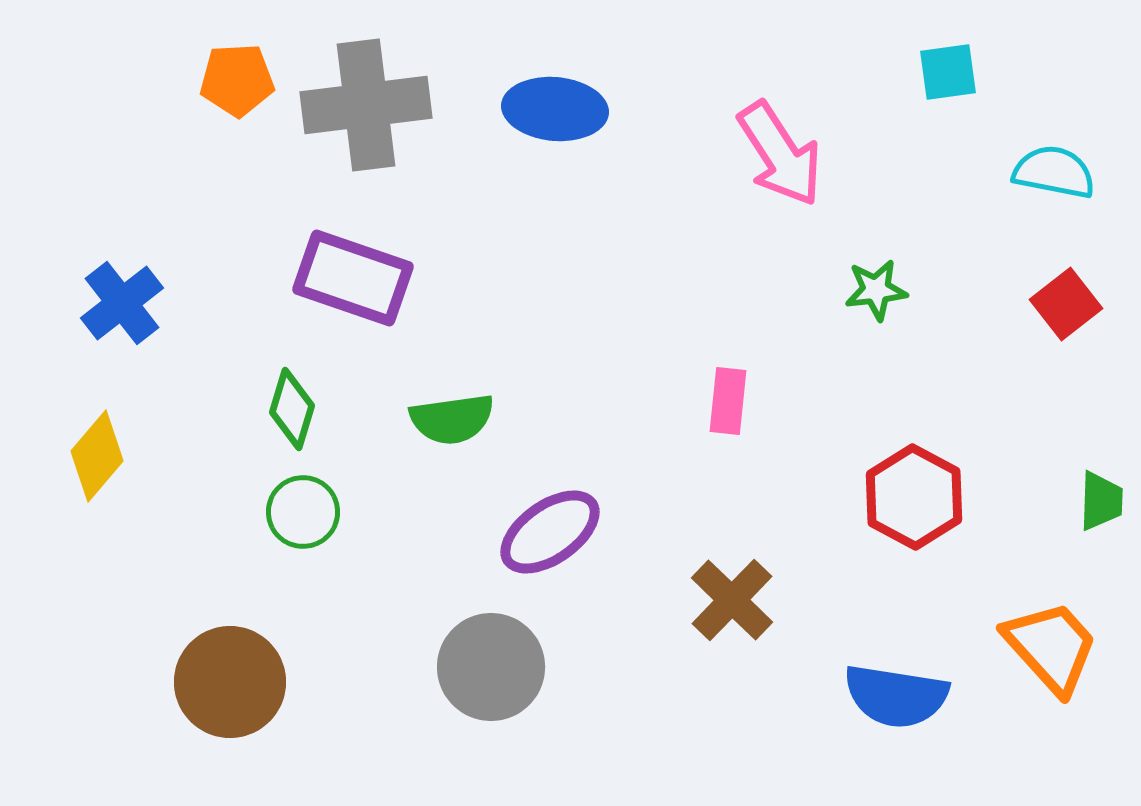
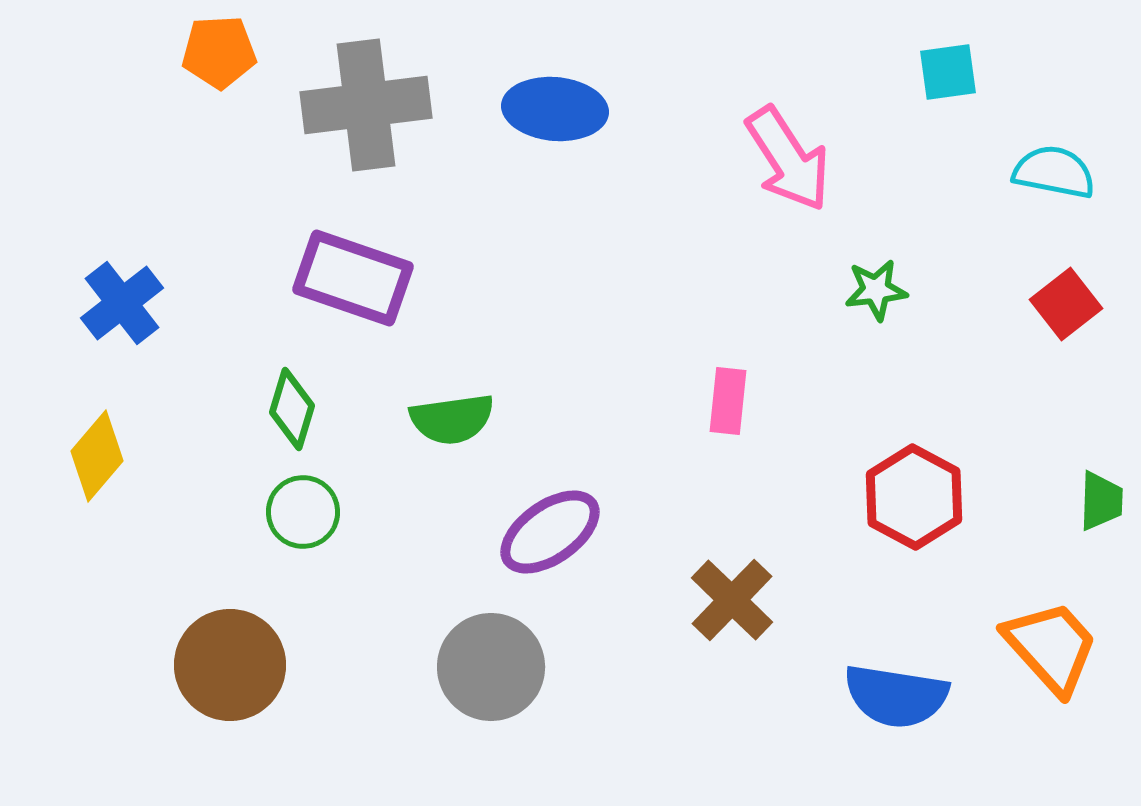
orange pentagon: moved 18 px left, 28 px up
pink arrow: moved 8 px right, 5 px down
brown circle: moved 17 px up
